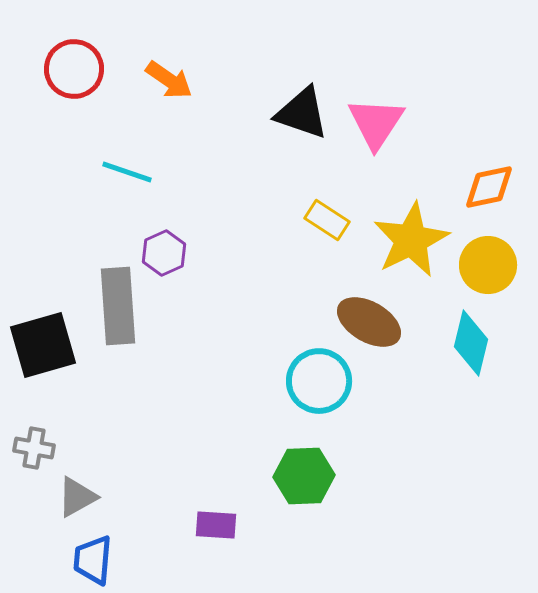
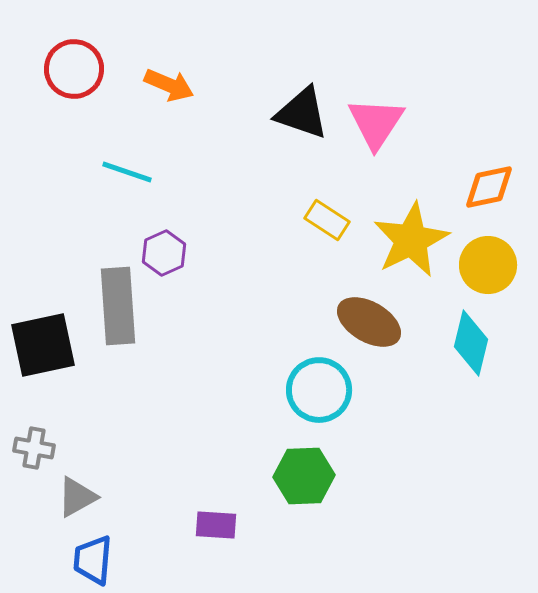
orange arrow: moved 5 px down; rotated 12 degrees counterclockwise
black square: rotated 4 degrees clockwise
cyan circle: moved 9 px down
